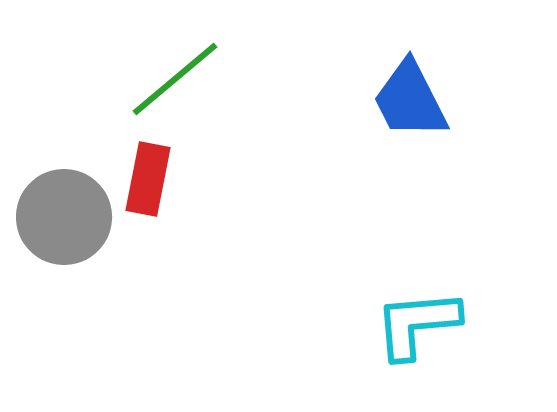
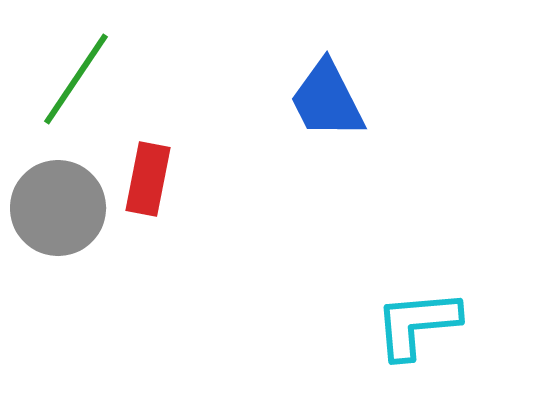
green line: moved 99 px left; rotated 16 degrees counterclockwise
blue trapezoid: moved 83 px left
gray circle: moved 6 px left, 9 px up
